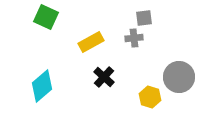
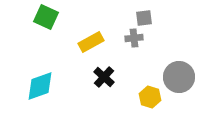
cyan diamond: moved 2 px left; rotated 20 degrees clockwise
